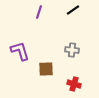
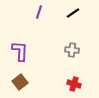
black line: moved 3 px down
purple L-shape: rotated 20 degrees clockwise
brown square: moved 26 px left, 13 px down; rotated 35 degrees counterclockwise
